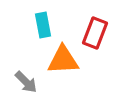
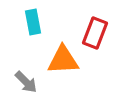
cyan rectangle: moved 10 px left, 3 px up
